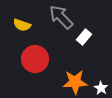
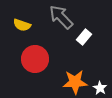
white star: moved 1 px left
